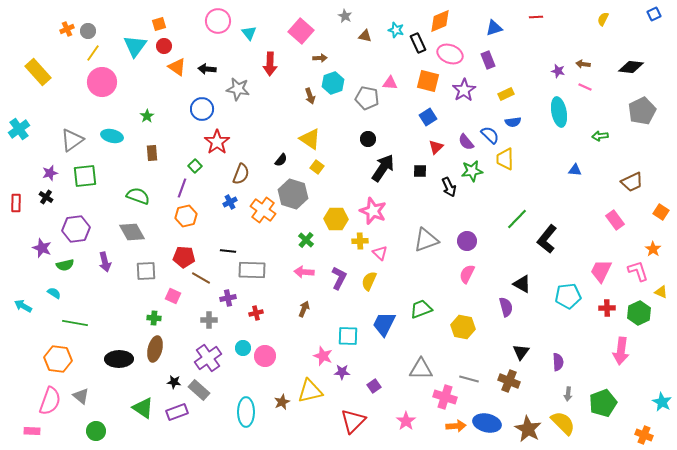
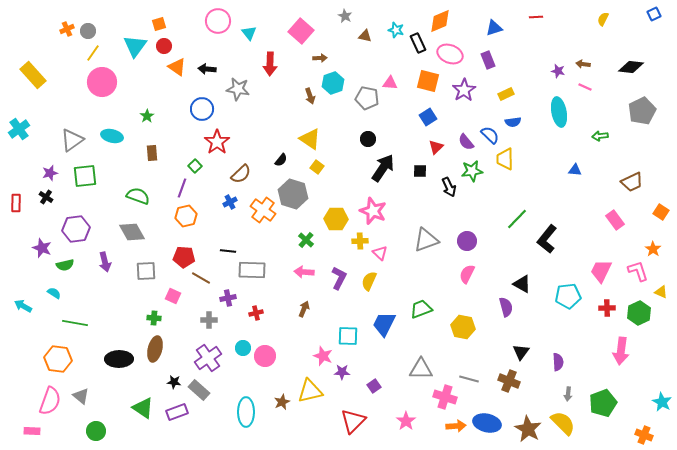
yellow rectangle at (38, 72): moved 5 px left, 3 px down
brown semicircle at (241, 174): rotated 25 degrees clockwise
